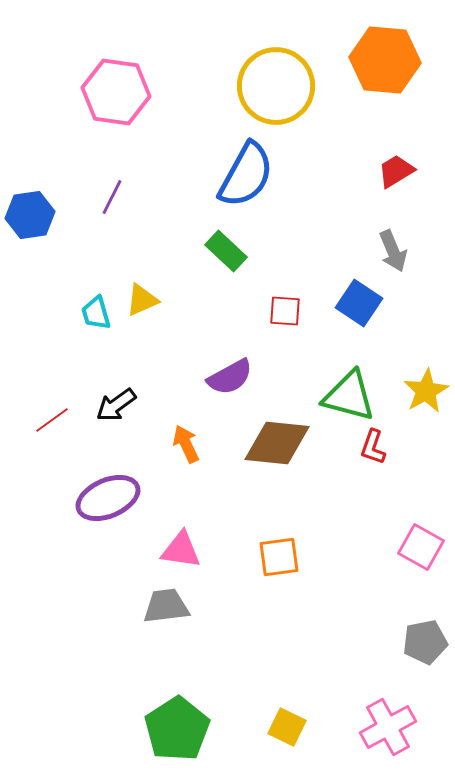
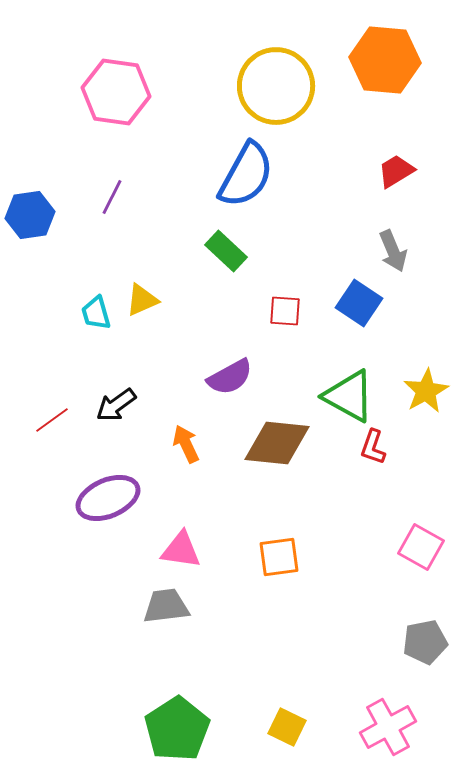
green triangle: rotated 14 degrees clockwise
